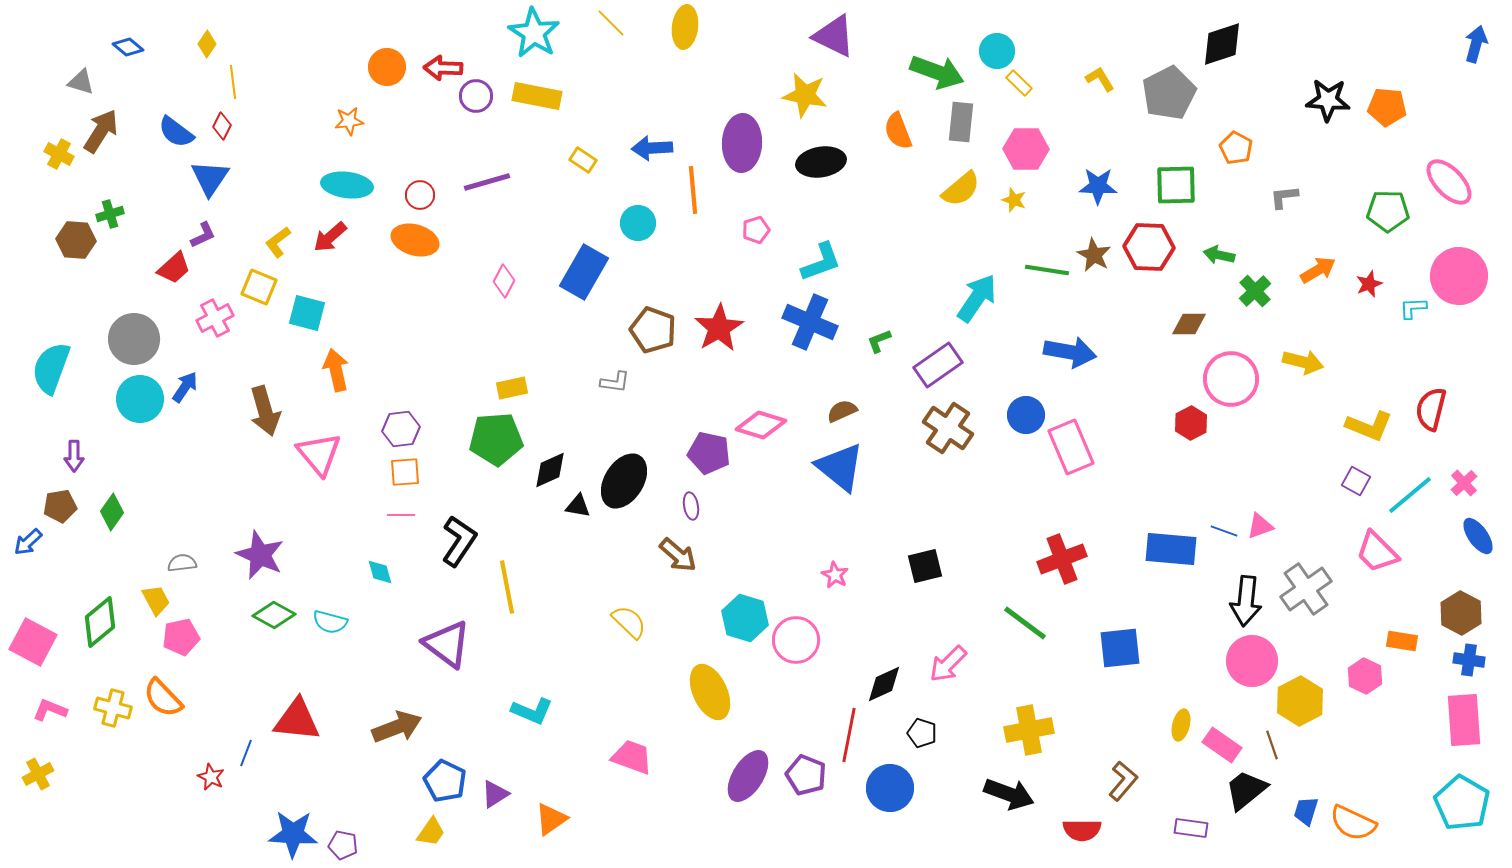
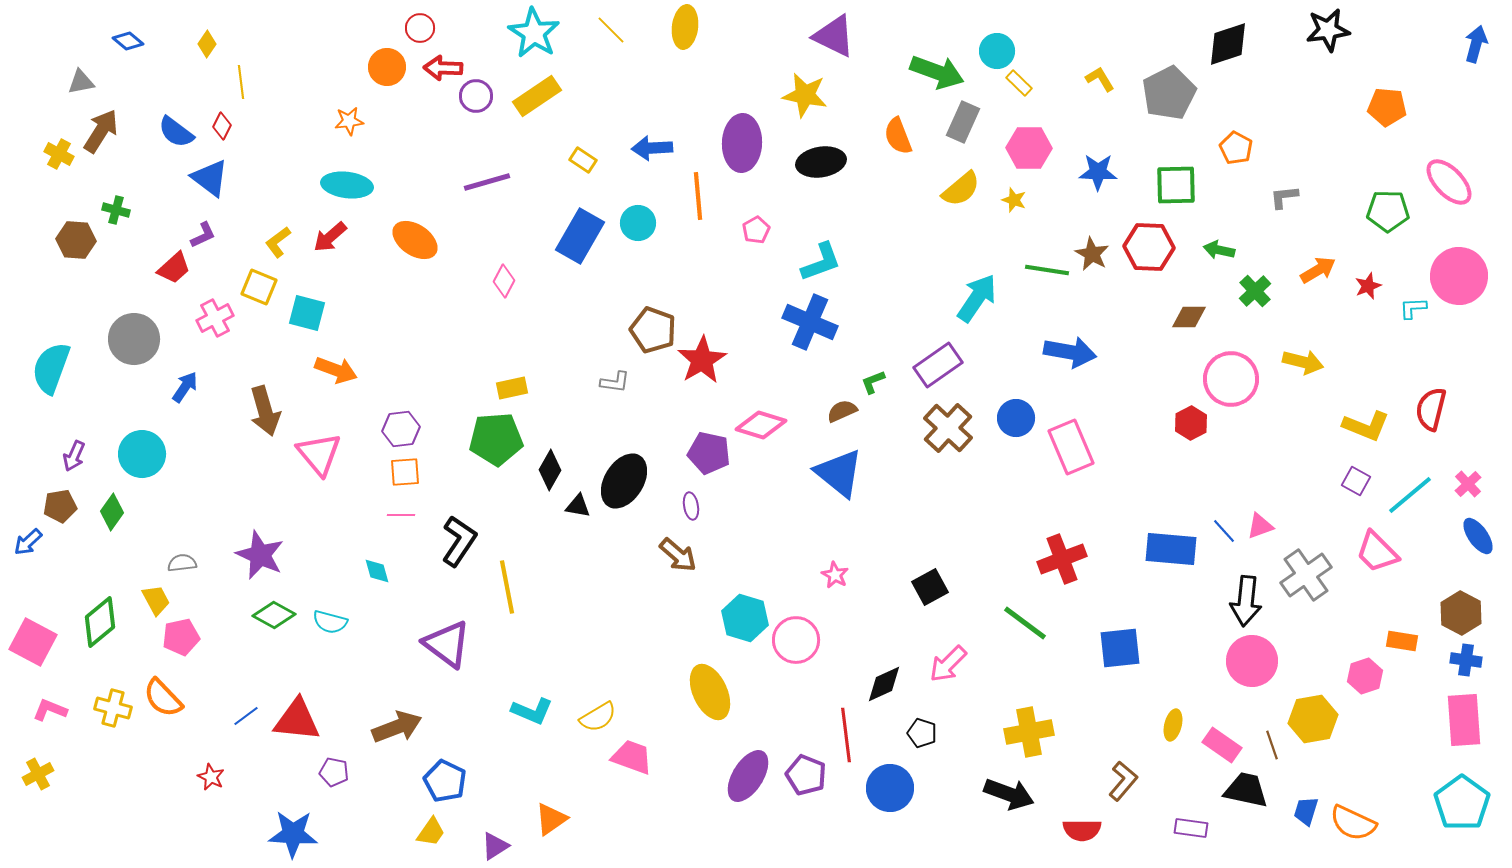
yellow line at (611, 23): moved 7 px down
black diamond at (1222, 44): moved 6 px right
blue diamond at (128, 47): moved 6 px up
gray triangle at (81, 82): rotated 28 degrees counterclockwise
yellow line at (233, 82): moved 8 px right
yellow rectangle at (537, 96): rotated 45 degrees counterclockwise
black star at (1328, 100): moved 70 px up; rotated 12 degrees counterclockwise
gray rectangle at (961, 122): moved 2 px right; rotated 18 degrees clockwise
orange semicircle at (898, 131): moved 5 px down
pink hexagon at (1026, 149): moved 3 px right, 1 px up
blue triangle at (210, 178): rotated 27 degrees counterclockwise
blue star at (1098, 186): moved 14 px up
orange line at (693, 190): moved 5 px right, 6 px down
red circle at (420, 195): moved 167 px up
green cross at (110, 214): moved 6 px right, 4 px up; rotated 32 degrees clockwise
pink pentagon at (756, 230): rotated 12 degrees counterclockwise
orange ellipse at (415, 240): rotated 18 degrees clockwise
brown star at (1094, 255): moved 2 px left, 1 px up
green arrow at (1219, 255): moved 5 px up
blue rectangle at (584, 272): moved 4 px left, 36 px up
red star at (1369, 284): moved 1 px left, 2 px down
brown diamond at (1189, 324): moved 7 px up
red star at (719, 328): moved 17 px left, 32 px down
green L-shape at (879, 341): moved 6 px left, 41 px down
orange arrow at (336, 370): rotated 123 degrees clockwise
cyan circle at (140, 399): moved 2 px right, 55 px down
blue circle at (1026, 415): moved 10 px left, 3 px down
yellow L-shape at (1369, 426): moved 3 px left
brown cross at (948, 428): rotated 9 degrees clockwise
purple arrow at (74, 456): rotated 24 degrees clockwise
blue triangle at (840, 467): moved 1 px left, 6 px down
black diamond at (550, 470): rotated 36 degrees counterclockwise
pink cross at (1464, 483): moved 4 px right, 1 px down
blue line at (1224, 531): rotated 28 degrees clockwise
black square at (925, 566): moved 5 px right, 21 px down; rotated 15 degrees counterclockwise
cyan diamond at (380, 572): moved 3 px left, 1 px up
gray cross at (1306, 589): moved 14 px up
yellow semicircle at (629, 622): moved 31 px left, 95 px down; rotated 105 degrees clockwise
blue cross at (1469, 660): moved 3 px left
pink hexagon at (1365, 676): rotated 16 degrees clockwise
yellow hexagon at (1300, 701): moved 13 px right, 18 px down; rotated 18 degrees clockwise
yellow ellipse at (1181, 725): moved 8 px left
yellow cross at (1029, 730): moved 2 px down
red line at (849, 735): moved 3 px left; rotated 18 degrees counterclockwise
blue line at (246, 753): moved 37 px up; rotated 32 degrees clockwise
black trapezoid at (1246, 790): rotated 51 degrees clockwise
purple triangle at (495, 794): moved 52 px down
cyan pentagon at (1462, 803): rotated 6 degrees clockwise
purple pentagon at (343, 845): moved 9 px left, 73 px up
